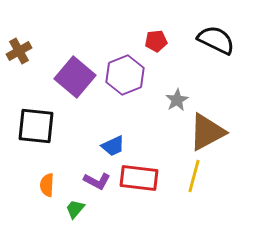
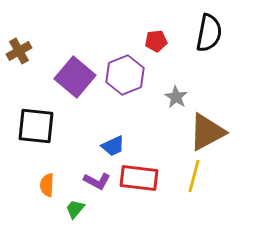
black semicircle: moved 7 px left, 7 px up; rotated 75 degrees clockwise
gray star: moved 1 px left, 3 px up; rotated 10 degrees counterclockwise
